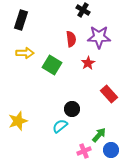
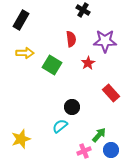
black rectangle: rotated 12 degrees clockwise
purple star: moved 6 px right, 4 px down
red rectangle: moved 2 px right, 1 px up
black circle: moved 2 px up
yellow star: moved 3 px right, 18 px down
